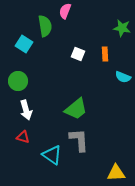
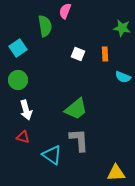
cyan square: moved 6 px left, 4 px down; rotated 24 degrees clockwise
green circle: moved 1 px up
